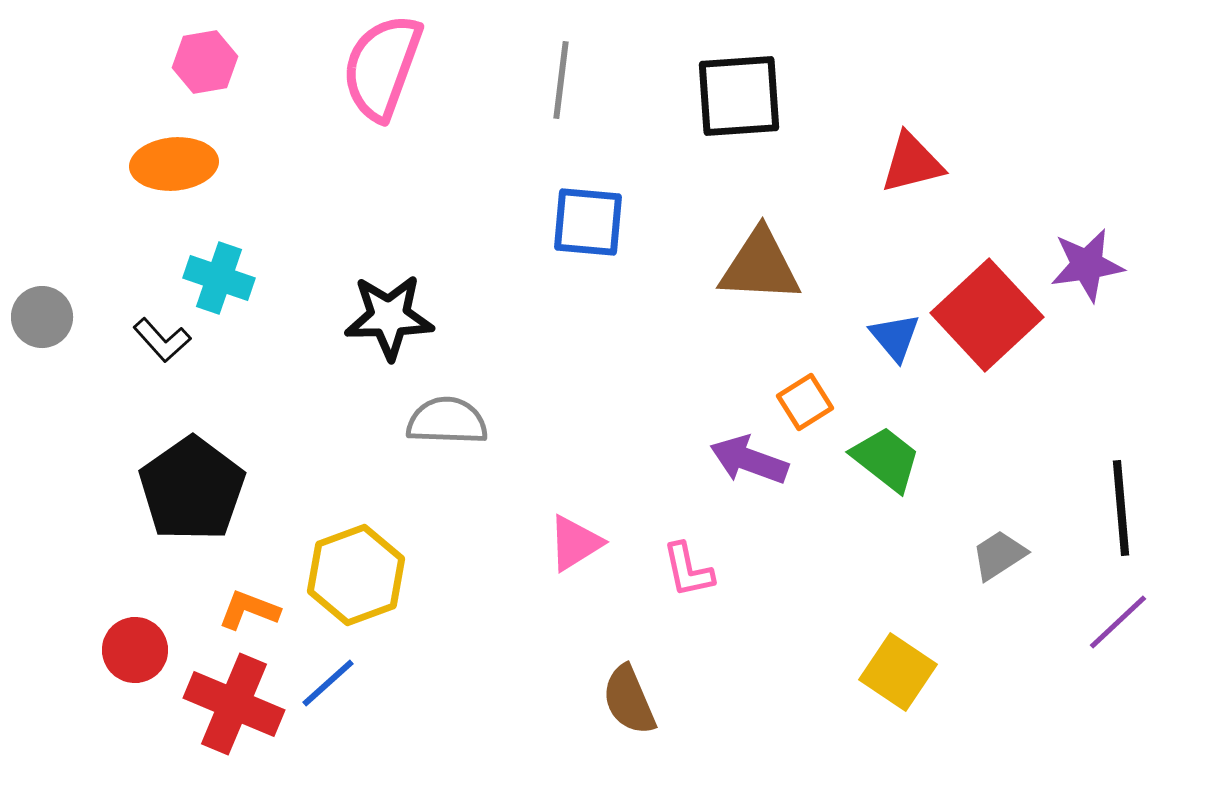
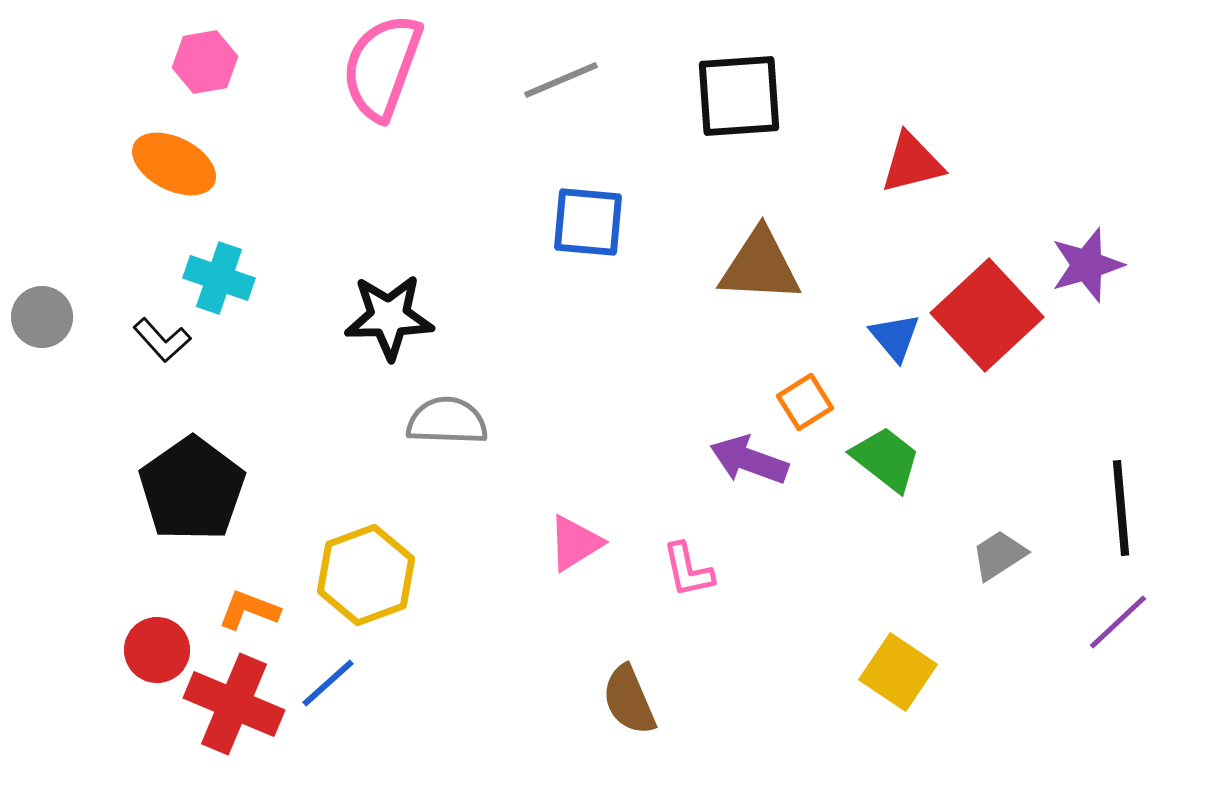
gray line: rotated 60 degrees clockwise
orange ellipse: rotated 32 degrees clockwise
purple star: rotated 8 degrees counterclockwise
yellow hexagon: moved 10 px right
red circle: moved 22 px right
